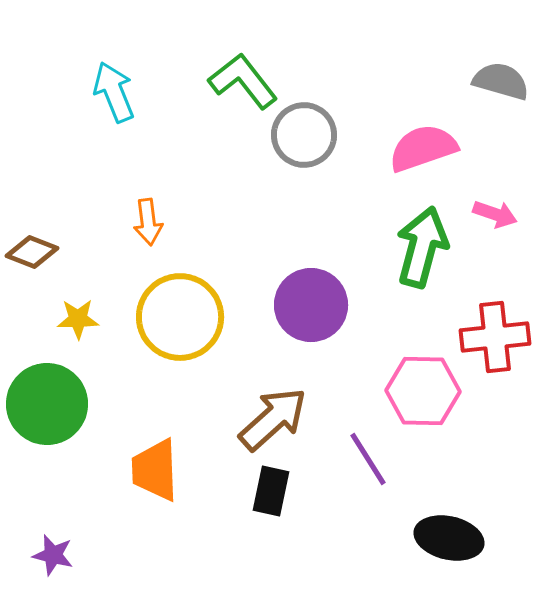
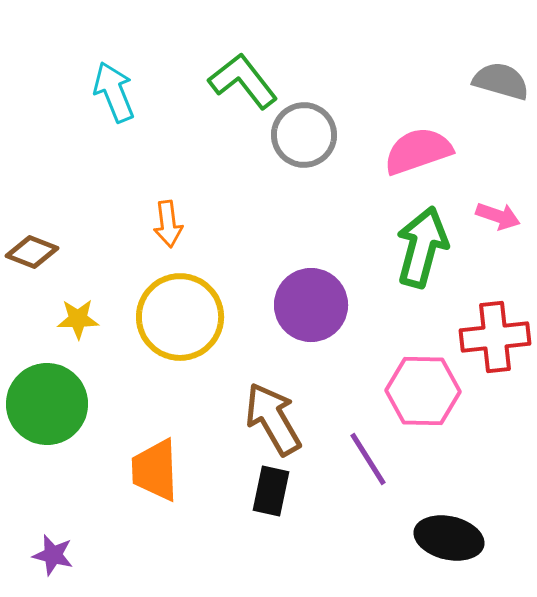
pink semicircle: moved 5 px left, 3 px down
pink arrow: moved 3 px right, 2 px down
orange arrow: moved 20 px right, 2 px down
brown arrow: rotated 78 degrees counterclockwise
